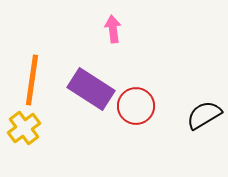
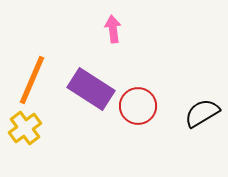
orange line: rotated 15 degrees clockwise
red circle: moved 2 px right
black semicircle: moved 2 px left, 2 px up
yellow cross: moved 1 px right
